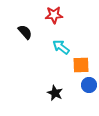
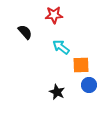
black star: moved 2 px right, 1 px up
